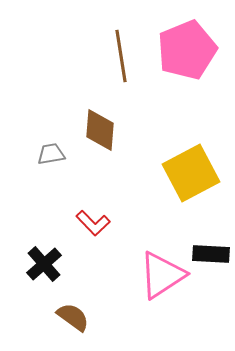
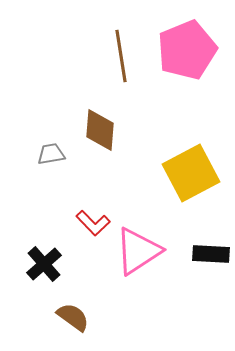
pink triangle: moved 24 px left, 24 px up
